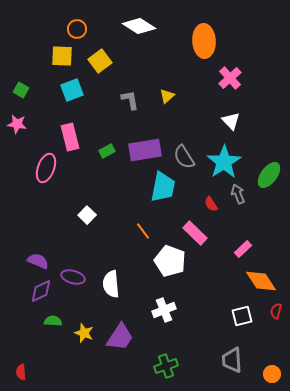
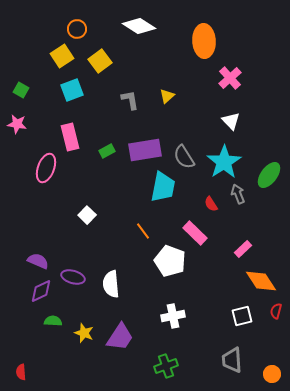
yellow square at (62, 56): rotated 35 degrees counterclockwise
white cross at (164, 310): moved 9 px right, 6 px down; rotated 10 degrees clockwise
